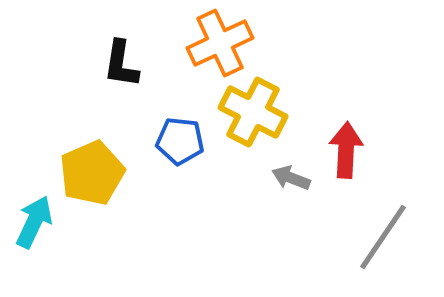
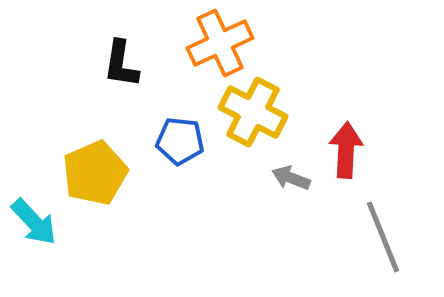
yellow pentagon: moved 3 px right
cyan arrow: rotated 112 degrees clockwise
gray line: rotated 56 degrees counterclockwise
